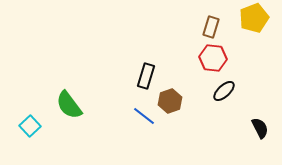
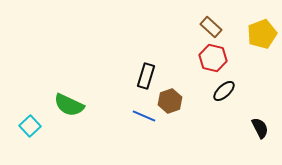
yellow pentagon: moved 8 px right, 16 px down
brown rectangle: rotated 65 degrees counterclockwise
red hexagon: rotated 8 degrees clockwise
green semicircle: rotated 28 degrees counterclockwise
blue line: rotated 15 degrees counterclockwise
